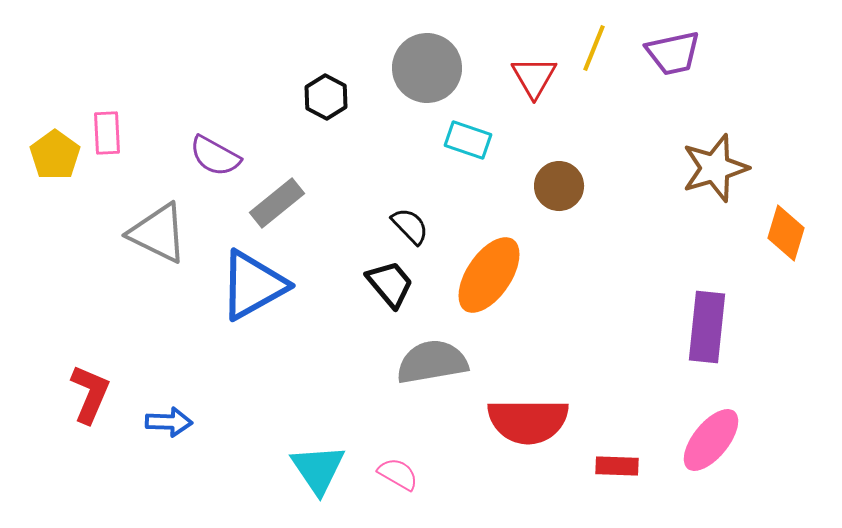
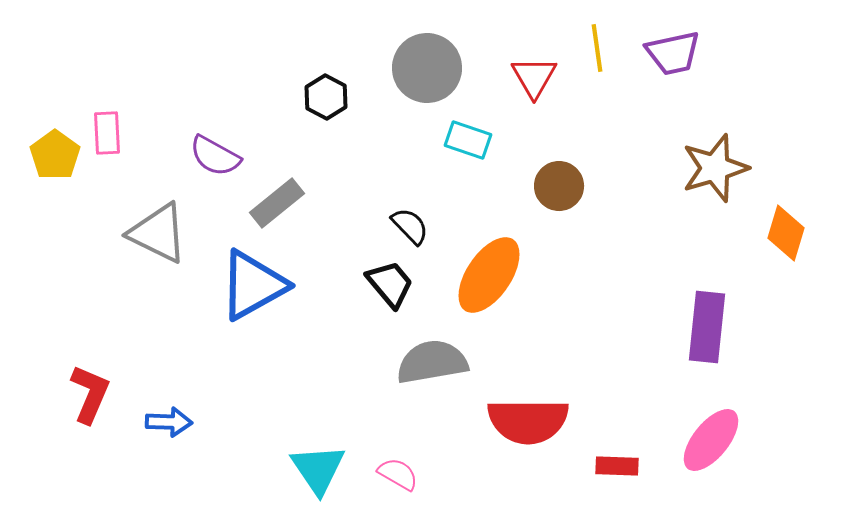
yellow line: moved 3 px right; rotated 30 degrees counterclockwise
